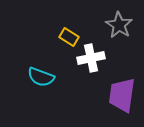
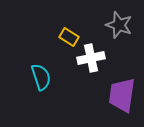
gray star: rotated 12 degrees counterclockwise
cyan semicircle: rotated 128 degrees counterclockwise
